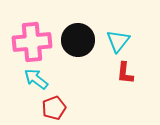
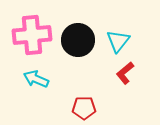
pink cross: moved 7 px up
red L-shape: rotated 45 degrees clockwise
cyan arrow: rotated 15 degrees counterclockwise
red pentagon: moved 30 px right; rotated 20 degrees clockwise
